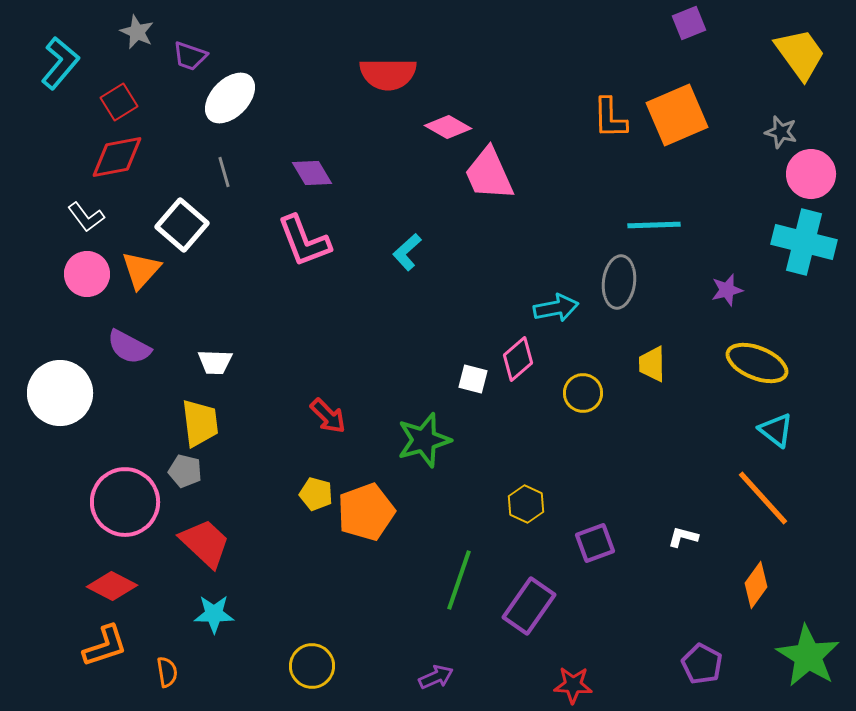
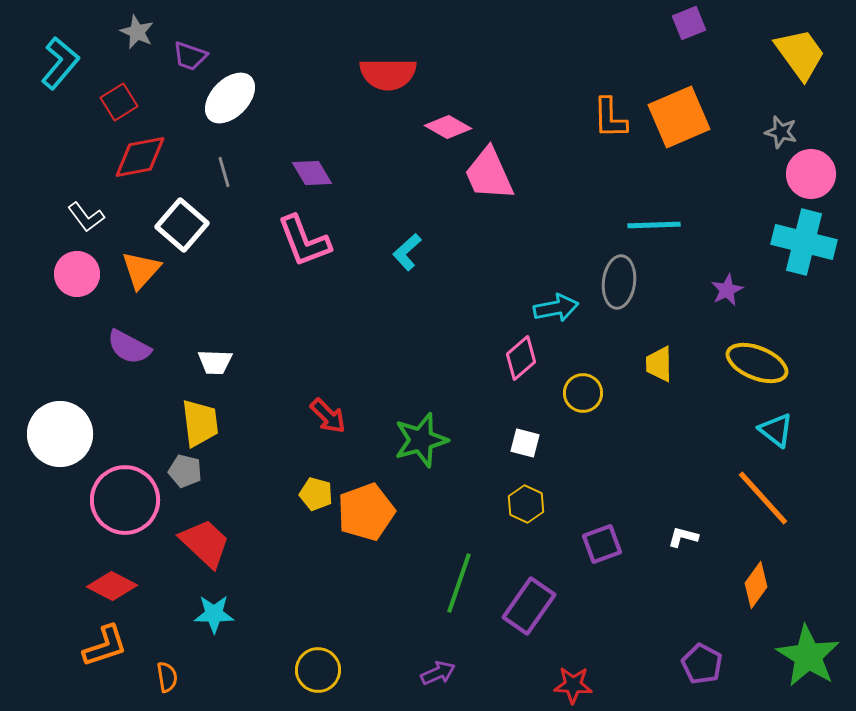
orange square at (677, 115): moved 2 px right, 2 px down
red diamond at (117, 157): moved 23 px right
pink circle at (87, 274): moved 10 px left
purple star at (727, 290): rotated 12 degrees counterclockwise
pink diamond at (518, 359): moved 3 px right, 1 px up
yellow trapezoid at (652, 364): moved 7 px right
white square at (473, 379): moved 52 px right, 64 px down
white circle at (60, 393): moved 41 px down
green star at (424, 440): moved 3 px left
pink circle at (125, 502): moved 2 px up
purple square at (595, 543): moved 7 px right, 1 px down
green line at (459, 580): moved 3 px down
yellow circle at (312, 666): moved 6 px right, 4 px down
orange semicircle at (167, 672): moved 5 px down
purple arrow at (436, 677): moved 2 px right, 4 px up
